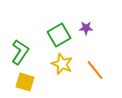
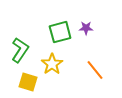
green square: moved 1 px right, 3 px up; rotated 15 degrees clockwise
green L-shape: moved 2 px up
yellow star: moved 10 px left; rotated 15 degrees clockwise
yellow square: moved 3 px right
